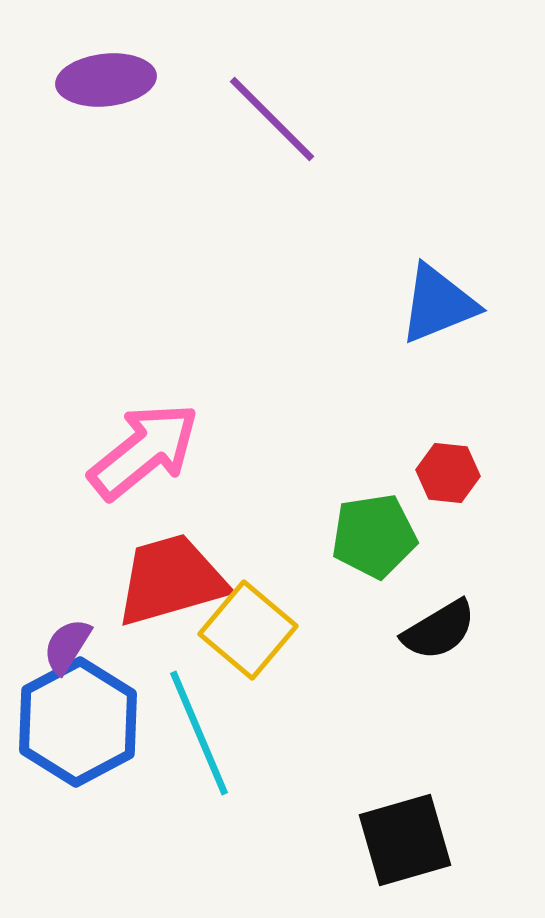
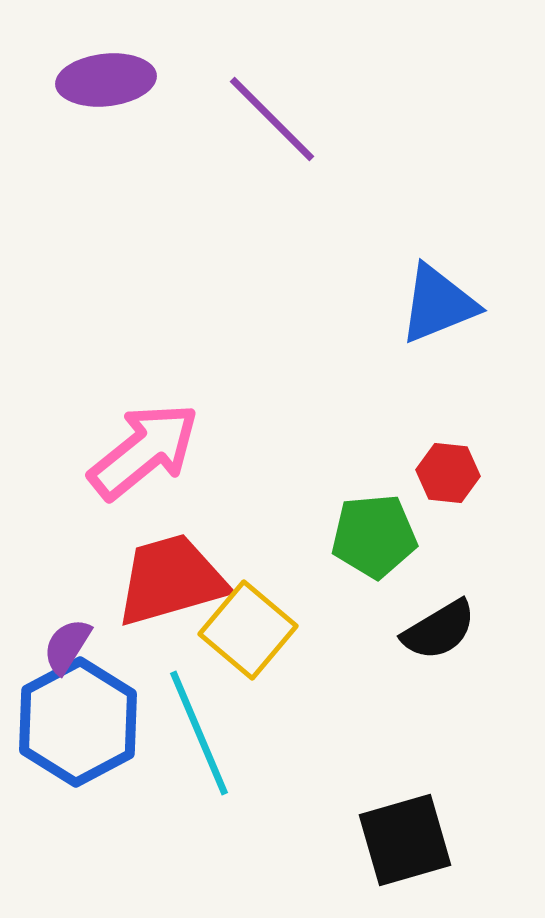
green pentagon: rotated 4 degrees clockwise
